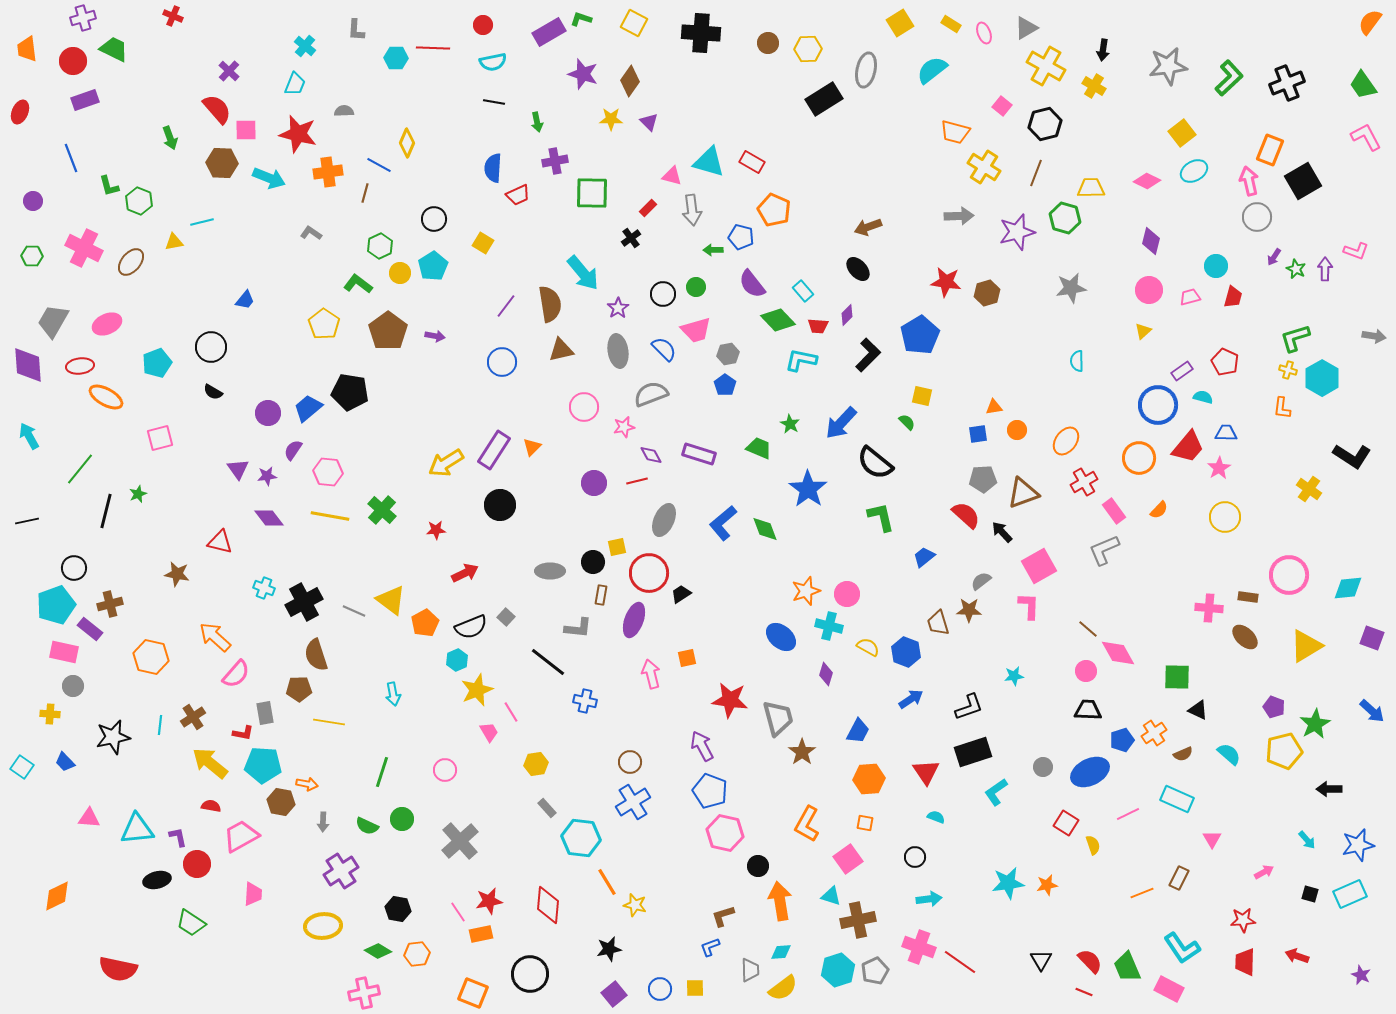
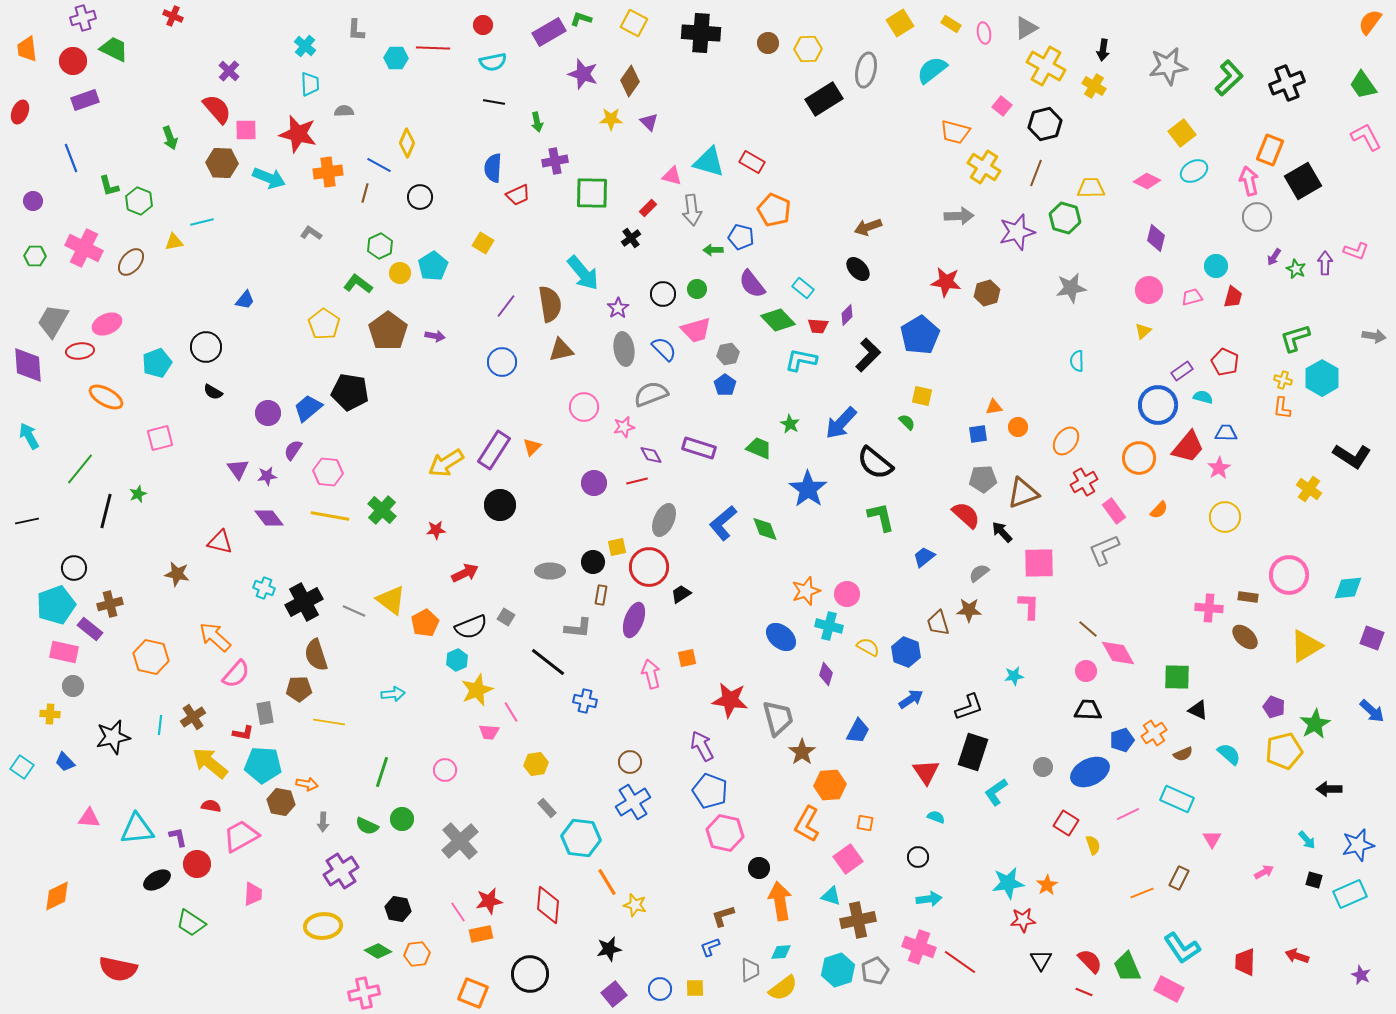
pink ellipse at (984, 33): rotated 10 degrees clockwise
cyan trapezoid at (295, 84): moved 15 px right; rotated 25 degrees counterclockwise
black circle at (434, 219): moved 14 px left, 22 px up
purple diamond at (1151, 241): moved 5 px right, 3 px up
green hexagon at (32, 256): moved 3 px right
purple arrow at (1325, 269): moved 6 px up
green circle at (696, 287): moved 1 px right, 2 px down
cyan rectangle at (803, 291): moved 3 px up; rotated 10 degrees counterclockwise
pink trapezoid at (1190, 297): moved 2 px right
black circle at (211, 347): moved 5 px left
gray ellipse at (618, 351): moved 6 px right, 2 px up
red ellipse at (80, 366): moved 15 px up
yellow cross at (1288, 370): moved 5 px left, 10 px down
orange circle at (1017, 430): moved 1 px right, 3 px up
purple rectangle at (699, 454): moved 6 px up
pink square at (1039, 566): moved 3 px up; rotated 28 degrees clockwise
red circle at (649, 573): moved 6 px up
gray semicircle at (981, 581): moved 2 px left, 8 px up
gray square at (506, 617): rotated 12 degrees counterclockwise
cyan arrow at (393, 694): rotated 85 degrees counterclockwise
pink trapezoid at (489, 732): rotated 125 degrees clockwise
black rectangle at (973, 752): rotated 54 degrees counterclockwise
orange hexagon at (869, 779): moved 39 px left, 6 px down
black circle at (915, 857): moved 3 px right
black circle at (758, 866): moved 1 px right, 2 px down
black ellipse at (157, 880): rotated 16 degrees counterclockwise
orange star at (1047, 885): rotated 20 degrees counterclockwise
black square at (1310, 894): moved 4 px right, 14 px up
red star at (1243, 920): moved 220 px left
